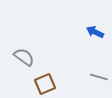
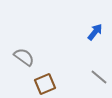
blue arrow: rotated 102 degrees clockwise
gray line: rotated 24 degrees clockwise
